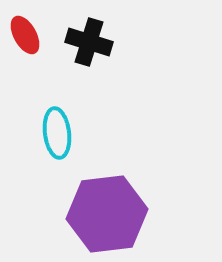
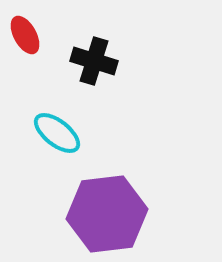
black cross: moved 5 px right, 19 px down
cyan ellipse: rotated 45 degrees counterclockwise
